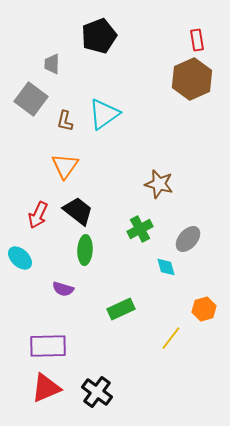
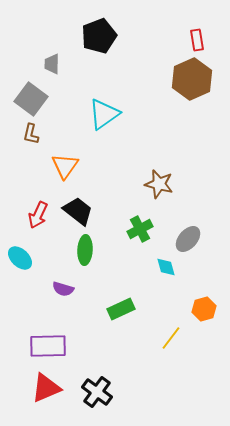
brown L-shape: moved 34 px left, 13 px down
